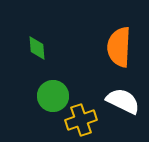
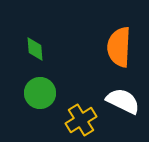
green diamond: moved 2 px left, 1 px down
green circle: moved 13 px left, 3 px up
yellow cross: rotated 12 degrees counterclockwise
